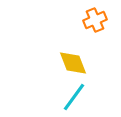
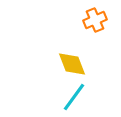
yellow diamond: moved 1 px left, 1 px down
